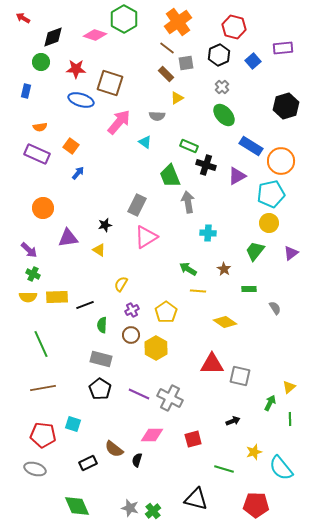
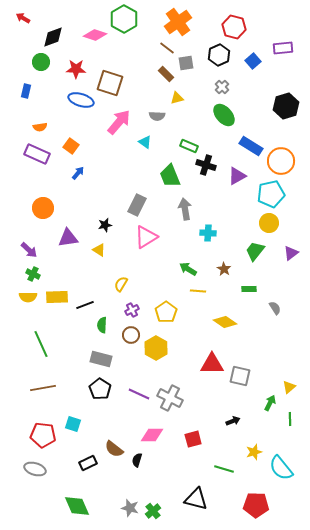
yellow triangle at (177, 98): rotated 16 degrees clockwise
gray arrow at (188, 202): moved 3 px left, 7 px down
